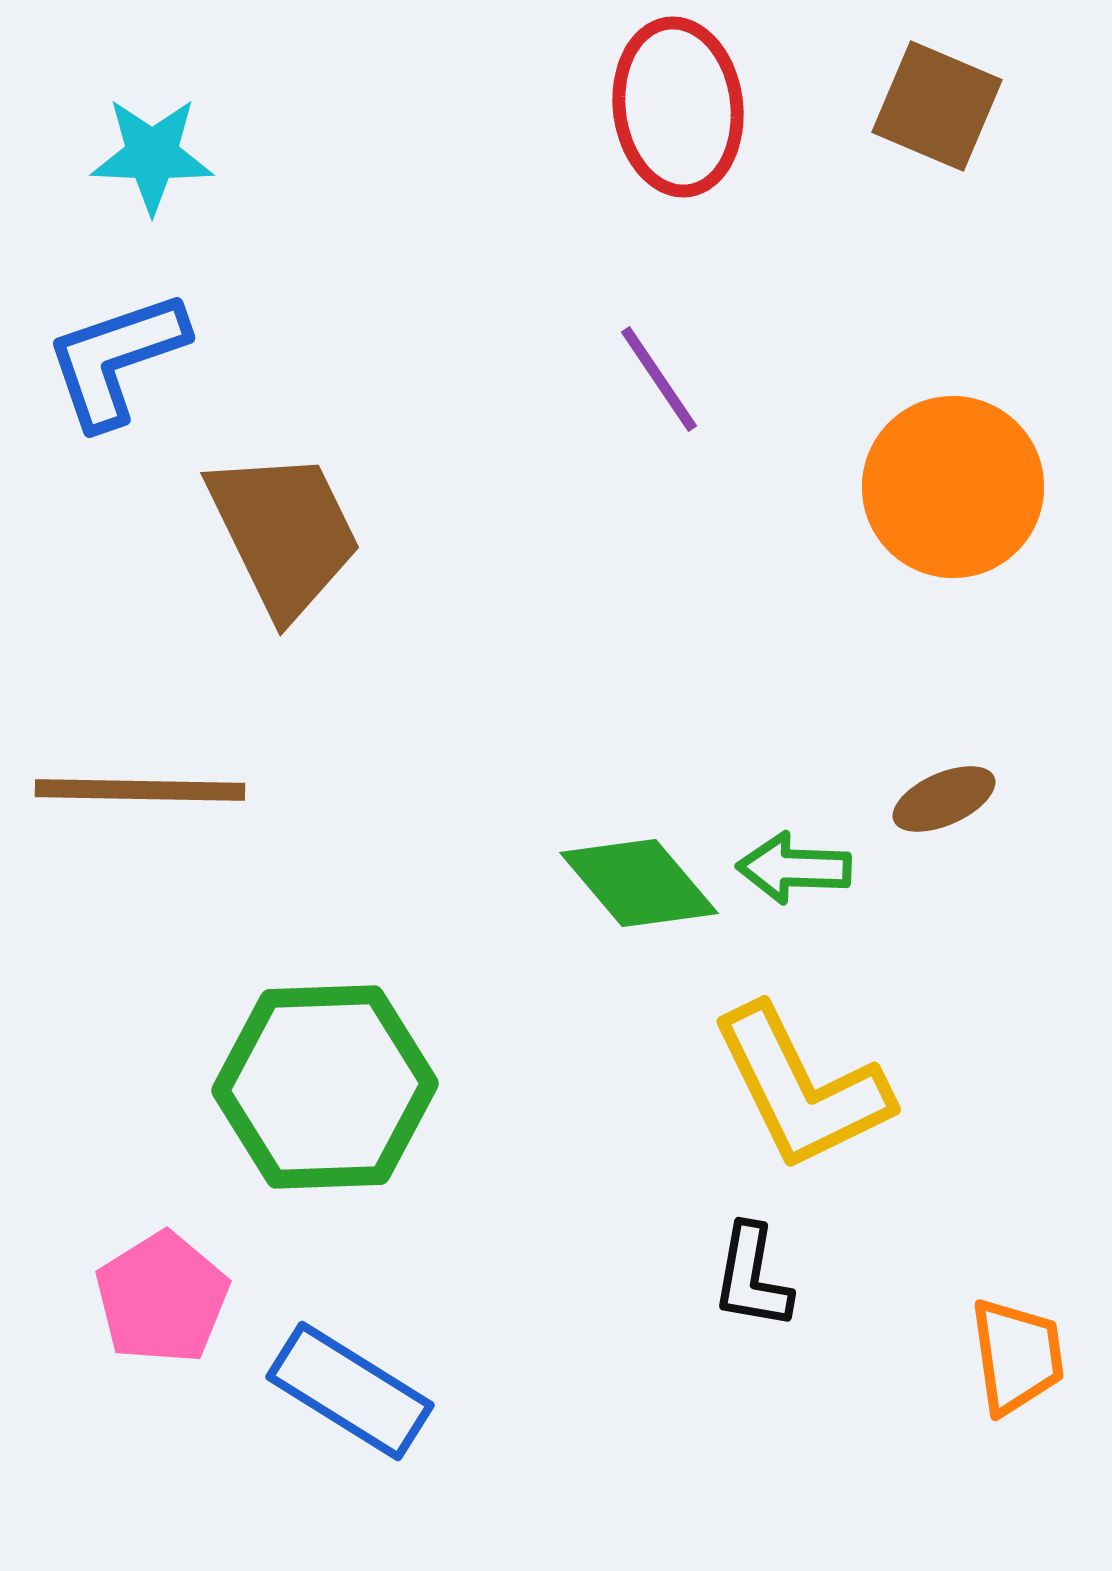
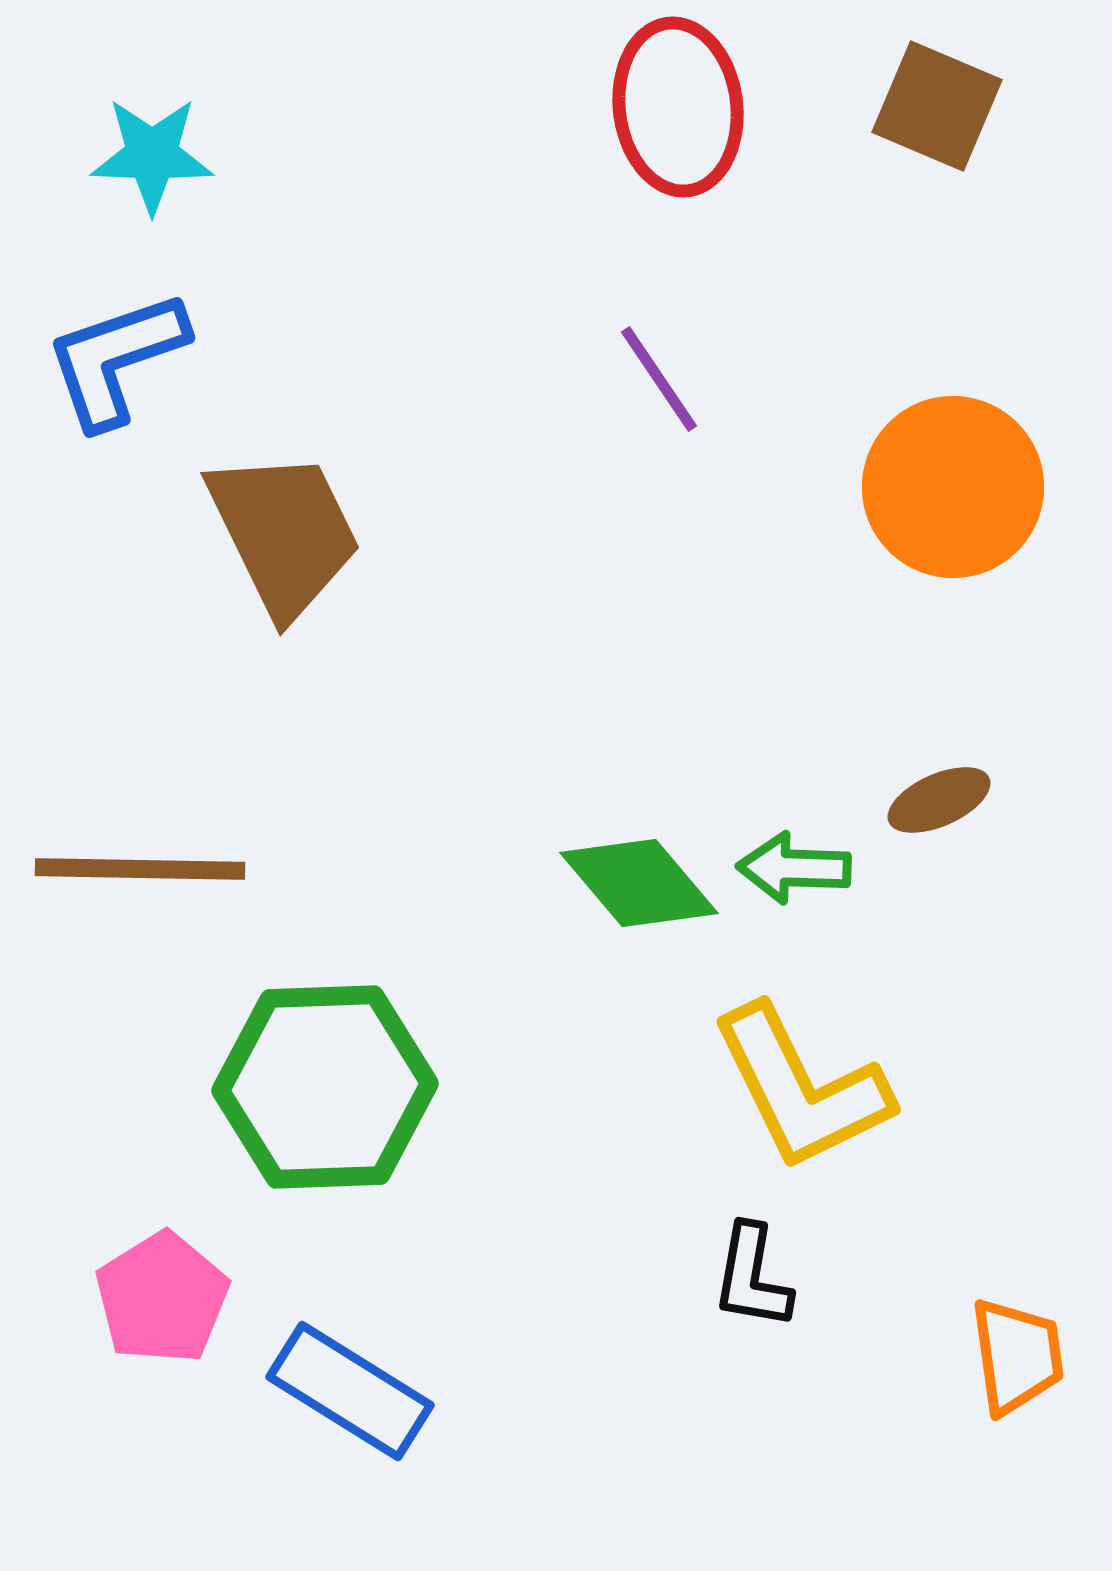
brown line: moved 79 px down
brown ellipse: moved 5 px left, 1 px down
